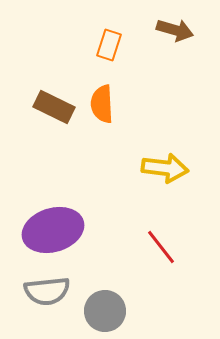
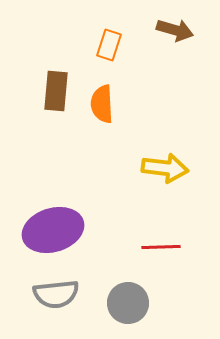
brown rectangle: moved 2 px right, 16 px up; rotated 69 degrees clockwise
red line: rotated 54 degrees counterclockwise
gray semicircle: moved 9 px right, 3 px down
gray circle: moved 23 px right, 8 px up
